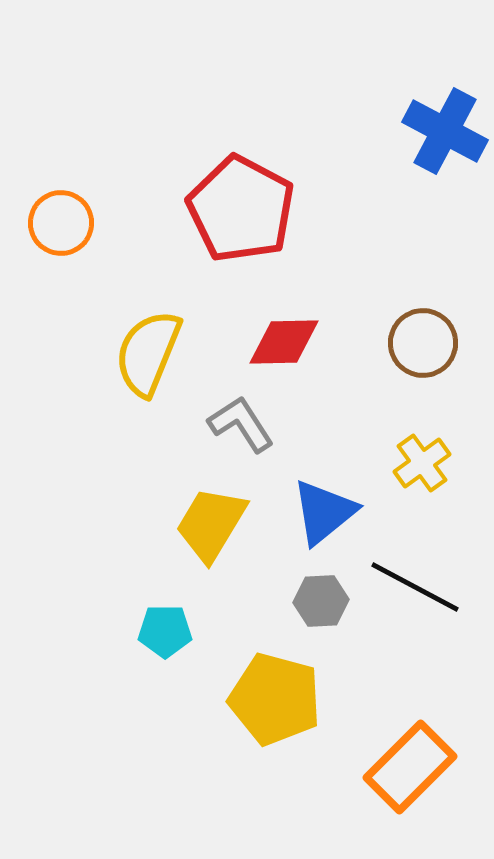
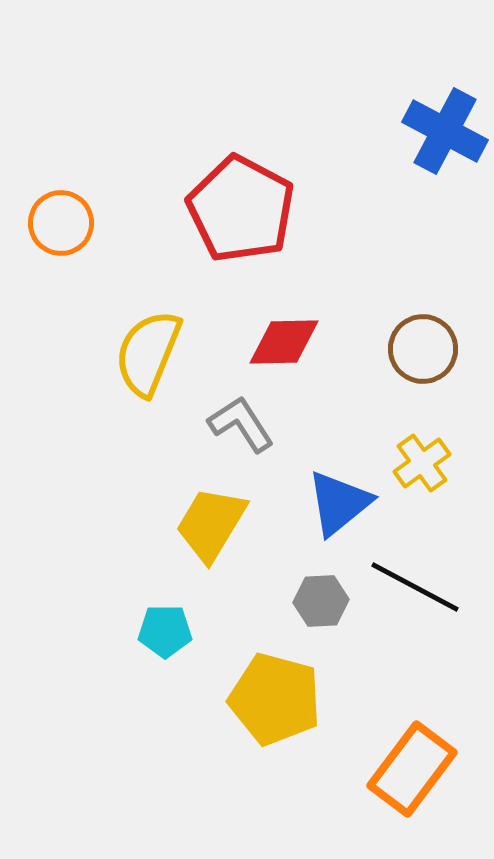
brown circle: moved 6 px down
blue triangle: moved 15 px right, 9 px up
orange rectangle: moved 2 px right, 2 px down; rotated 8 degrees counterclockwise
